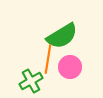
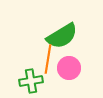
pink circle: moved 1 px left, 1 px down
green cross: rotated 20 degrees clockwise
